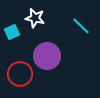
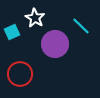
white star: rotated 18 degrees clockwise
purple circle: moved 8 px right, 12 px up
